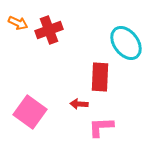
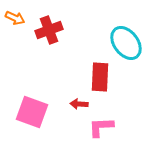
orange arrow: moved 3 px left, 5 px up
pink square: moved 2 px right; rotated 16 degrees counterclockwise
